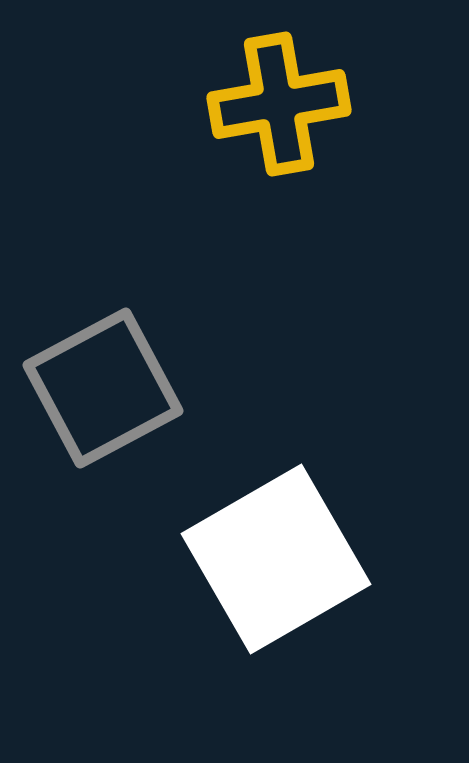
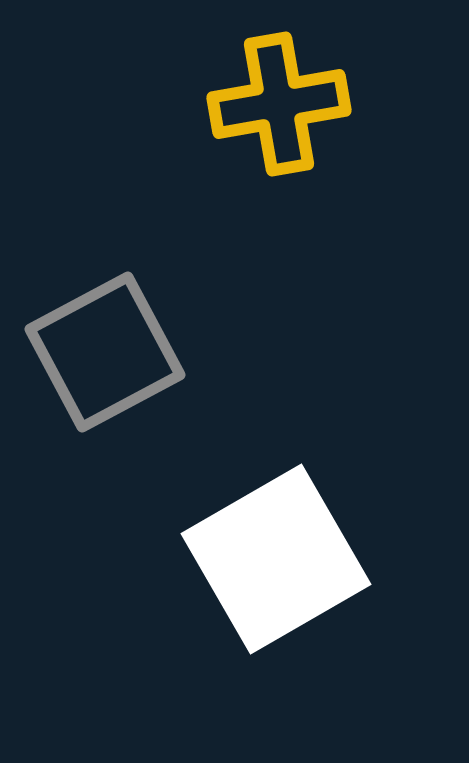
gray square: moved 2 px right, 36 px up
